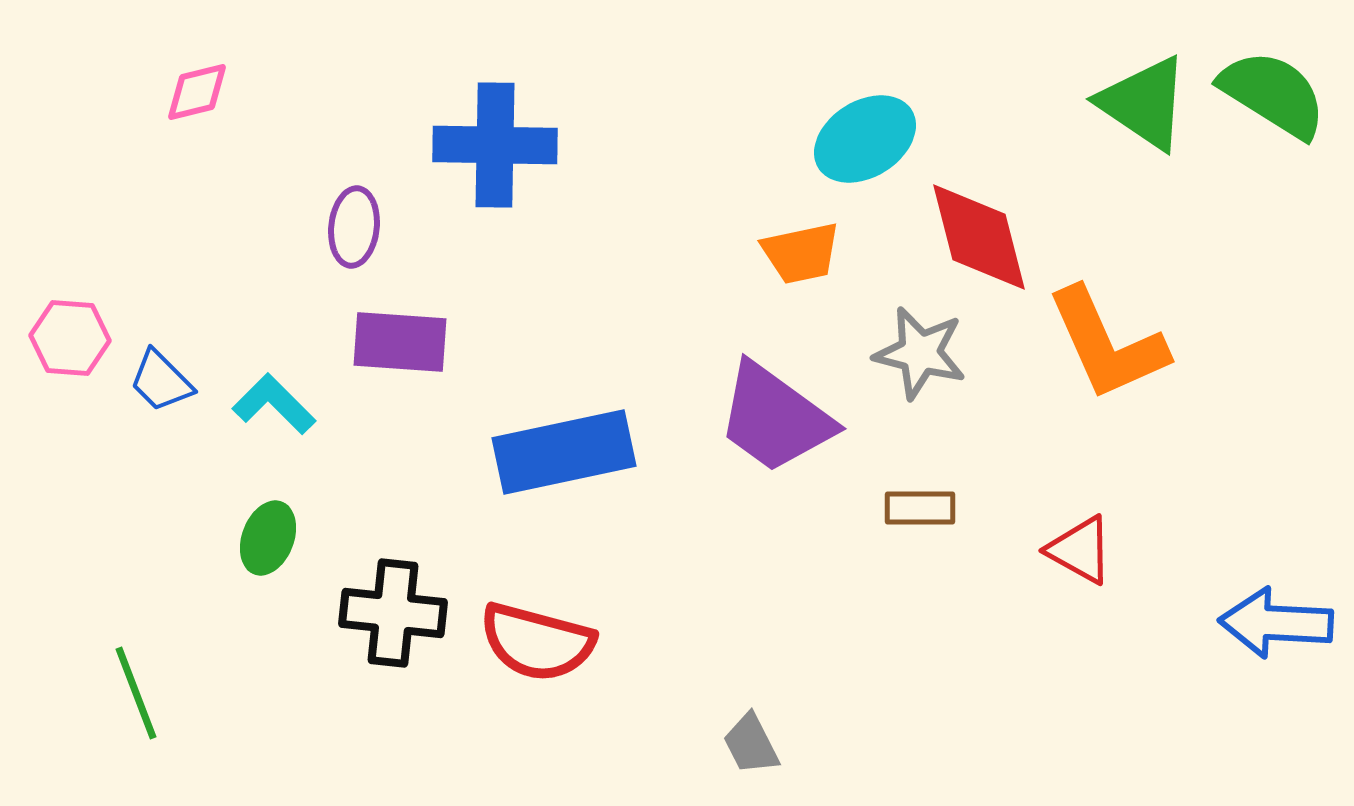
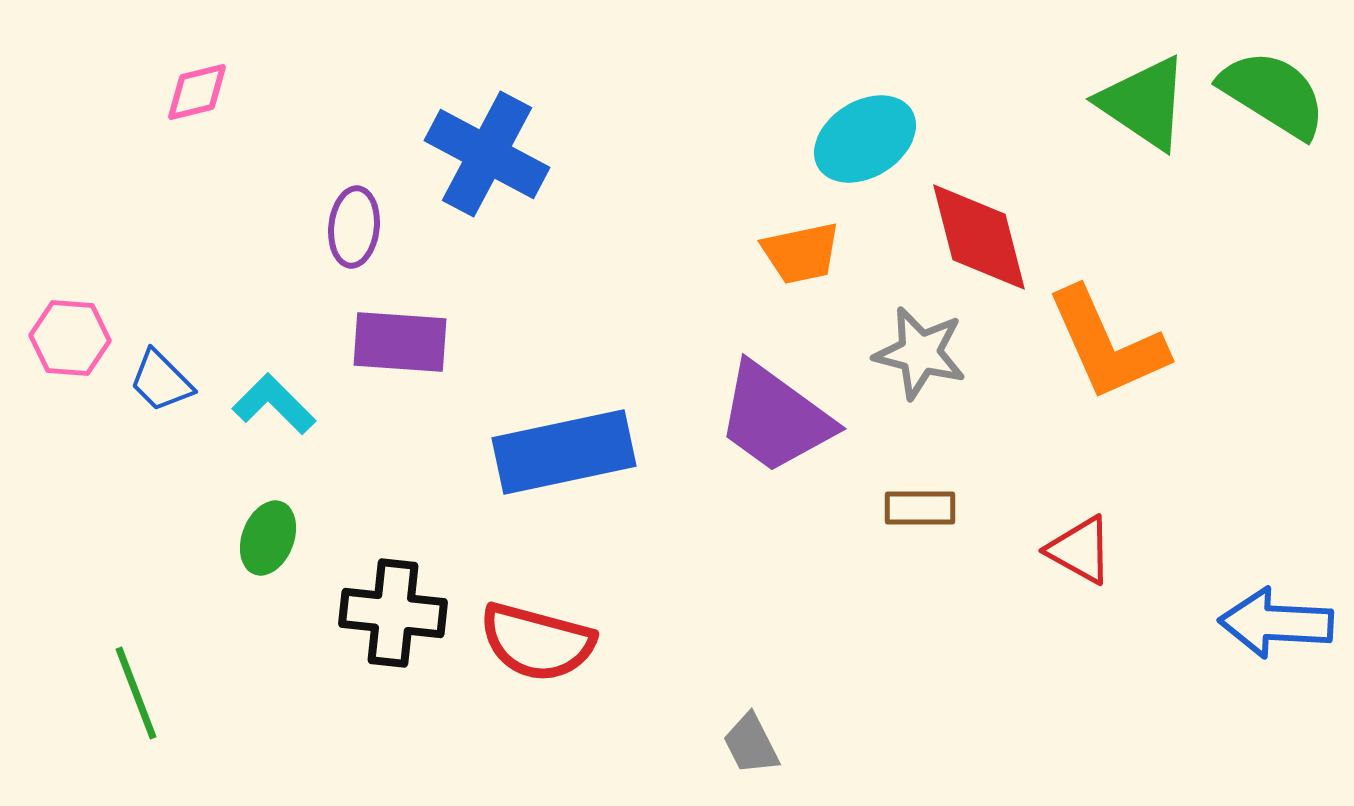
blue cross: moved 8 px left, 9 px down; rotated 27 degrees clockwise
